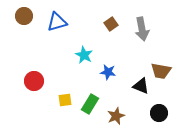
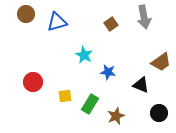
brown circle: moved 2 px right, 2 px up
gray arrow: moved 2 px right, 12 px up
brown trapezoid: moved 9 px up; rotated 45 degrees counterclockwise
red circle: moved 1 px left, 1 px down
black triangle: moved 1 px up
yellow square: moved 4 px up
